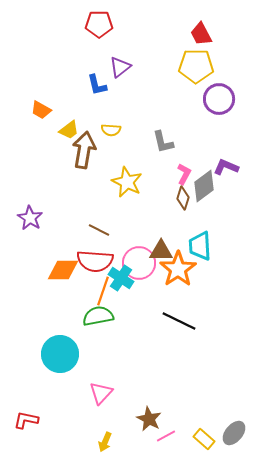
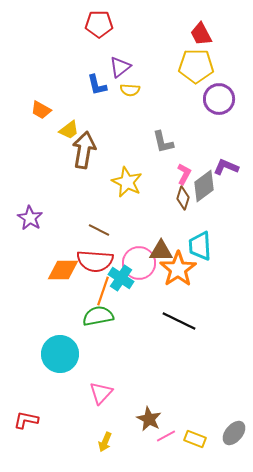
yellow semicircle: moved 19 px right, 40 px up
yellow rectangle: moved 9 px left; rotated 20 degrees counterclockwise
